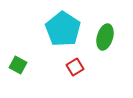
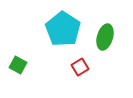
red square: moved 5 px right
